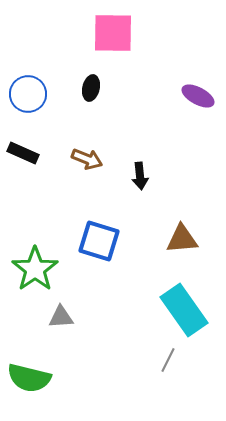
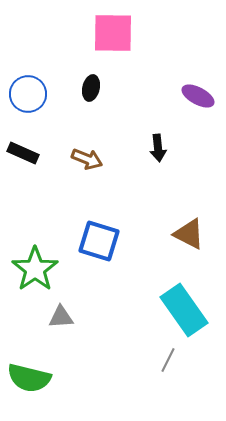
black arrow: moved 18 px right, 28 px up
brown triangle: moved 7 px right, 5 px up; rotated 32 degrees clockwise
